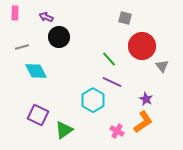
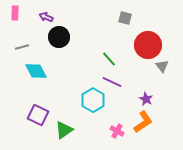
red circle: moved 6 px right, 1 px up
